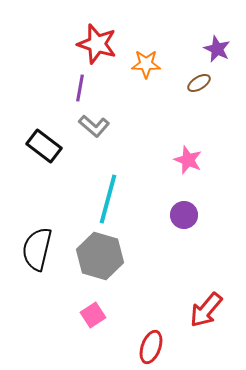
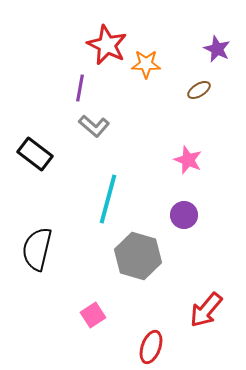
red star: moved 10 px right, 1 px down; rotated 9 degrees clockwise
brown ellipse: moved 7 px down
black rectangle: moved 9 px left, 8 px down
gray hexagon: moved 38 px right
